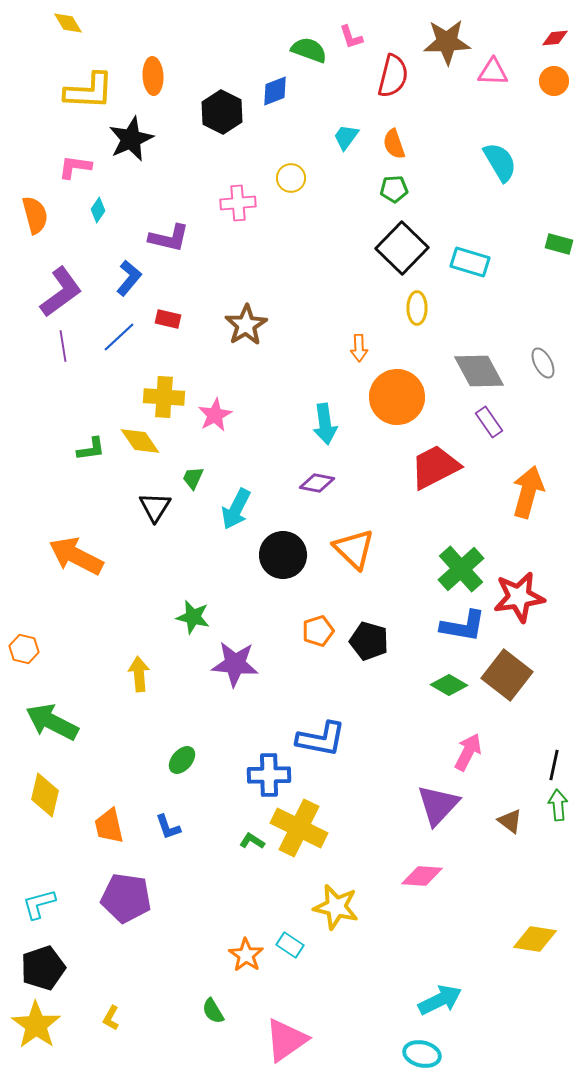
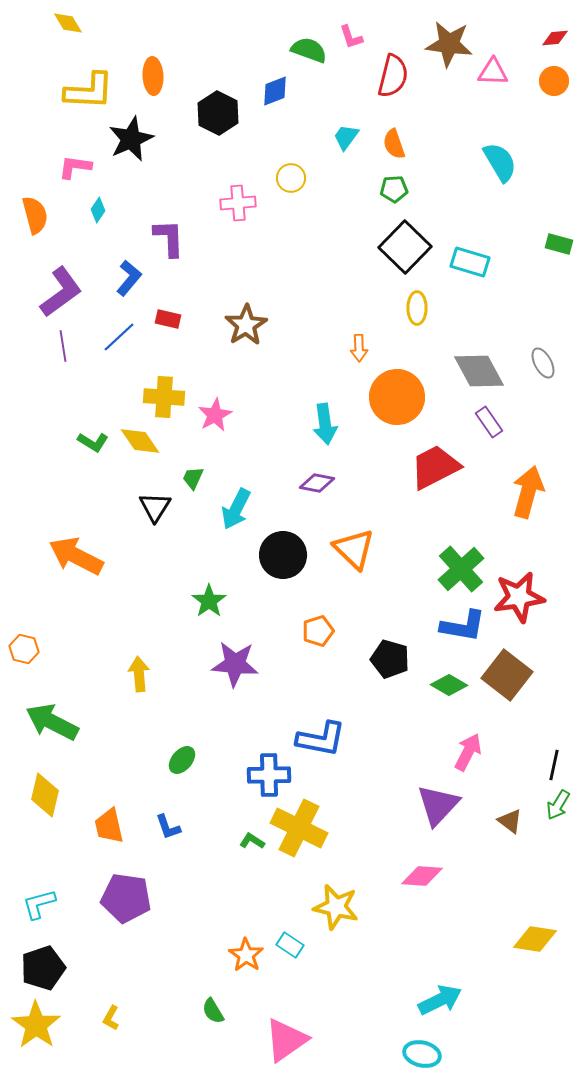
brown star at (447, 42): moved 2 px right, 2 px down; rotated 9 degrees clockwise
black hexagon at (222, 112): moved 4 px left, 1 px down
purple L-shape at (169, 238): rotated 105 degrees counterclockwise
black square at (402, 248): moved 3 px right, 1 px up
green L-shape at (91, 449): moved 2 px right, 7 px up; rotated 40 degrees clockwise
green star at (193, 617): moved 16 px right, 16 px up; rotated 24 degrees clockwise
black pentagon at (369, 641): moved 21 px right, 18 px down
green arrow at (558, 805): rotated 144 degrees counterclockwise
